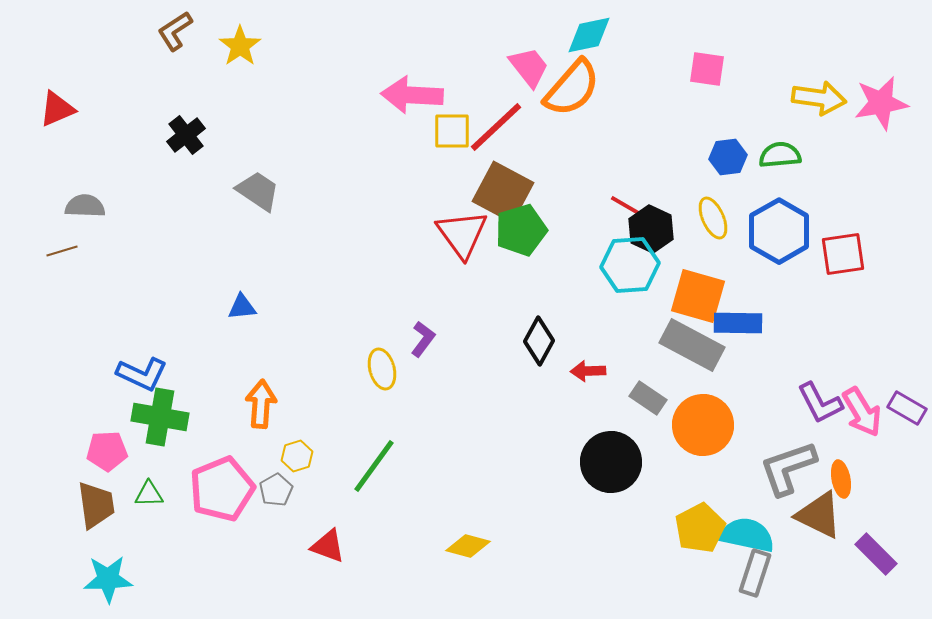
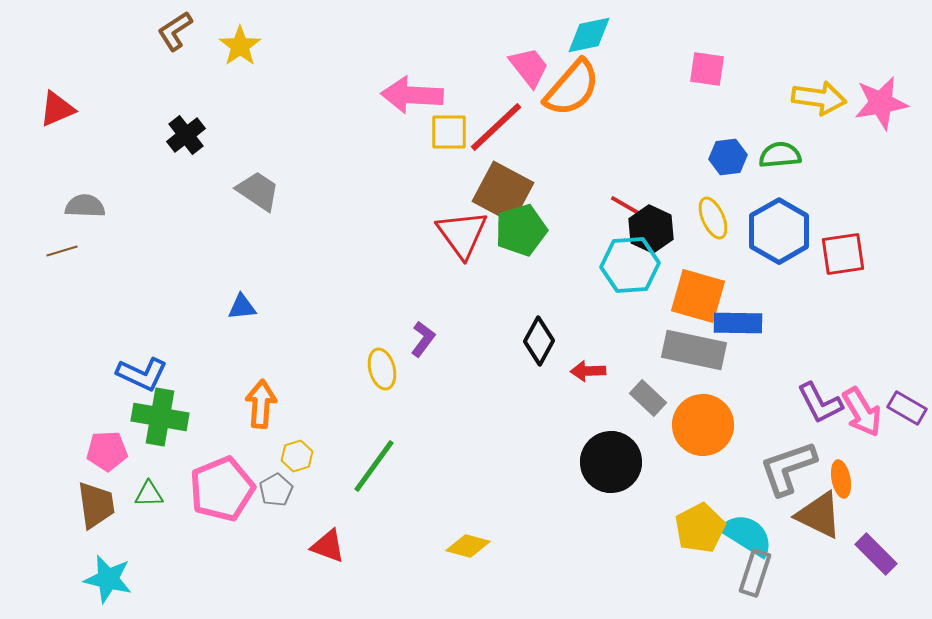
yellow square at (452, 131): moved 3 px left, 1 px down
gray rectangle at (692, 345): moved 2 px right, 5 px down; rotated 16 degrees counterclockwise
gray rectangle at (648, 398): rotated 9 degrees clockwise
cyan semicircle at (747, 535): rotated 20 degrees clockwise
cyan star at (108, 579): rotated 15 degrees clockwise
